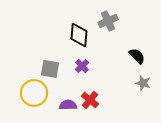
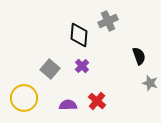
black semicircle: moved 2 px right; rotated 24 degrees clockwise
gray square: rotated 30 degrees clockwise
gray star: moved 7 px right
yellow circle: moved 10 px left, 5 px down
red cross: moved 7 px right, 1 px down
